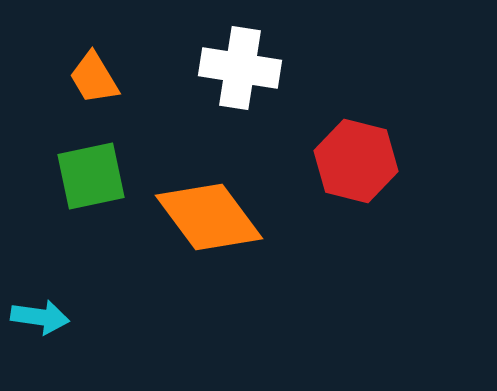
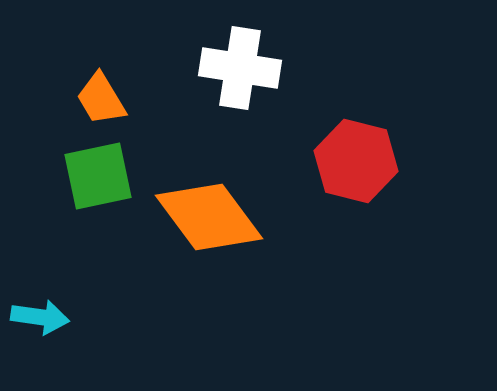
orange trapezoid: moved 7 px right, 21 px down
green square: moved 7 px right
